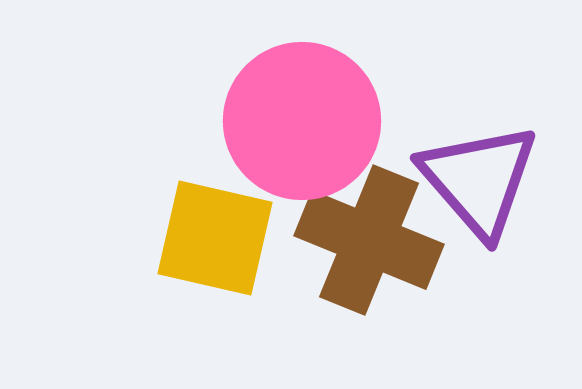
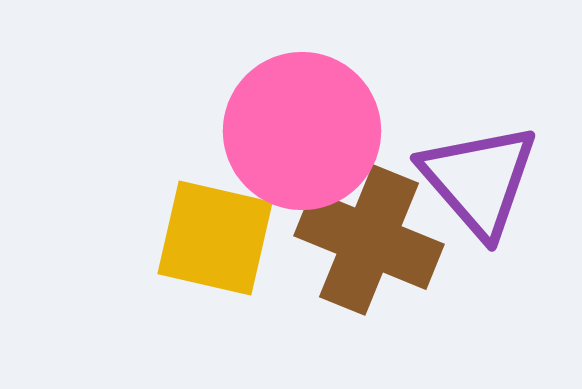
pink circle: moved 10 px down
